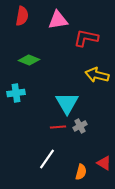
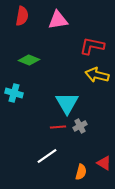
red L-shape: moved 6 px right, 8 px down
cyan cross: moved 2 px left; rotated 24 degrees clockwise
white line: moved 3 px up; rotated 20 degrees clockwise
